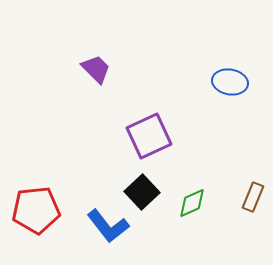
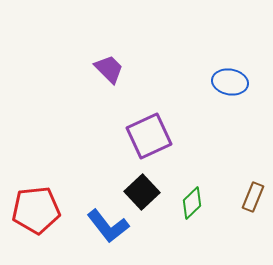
purple trapezoid: moved 13 px right
green diamond: rotated 20 degrees counterclockwise
